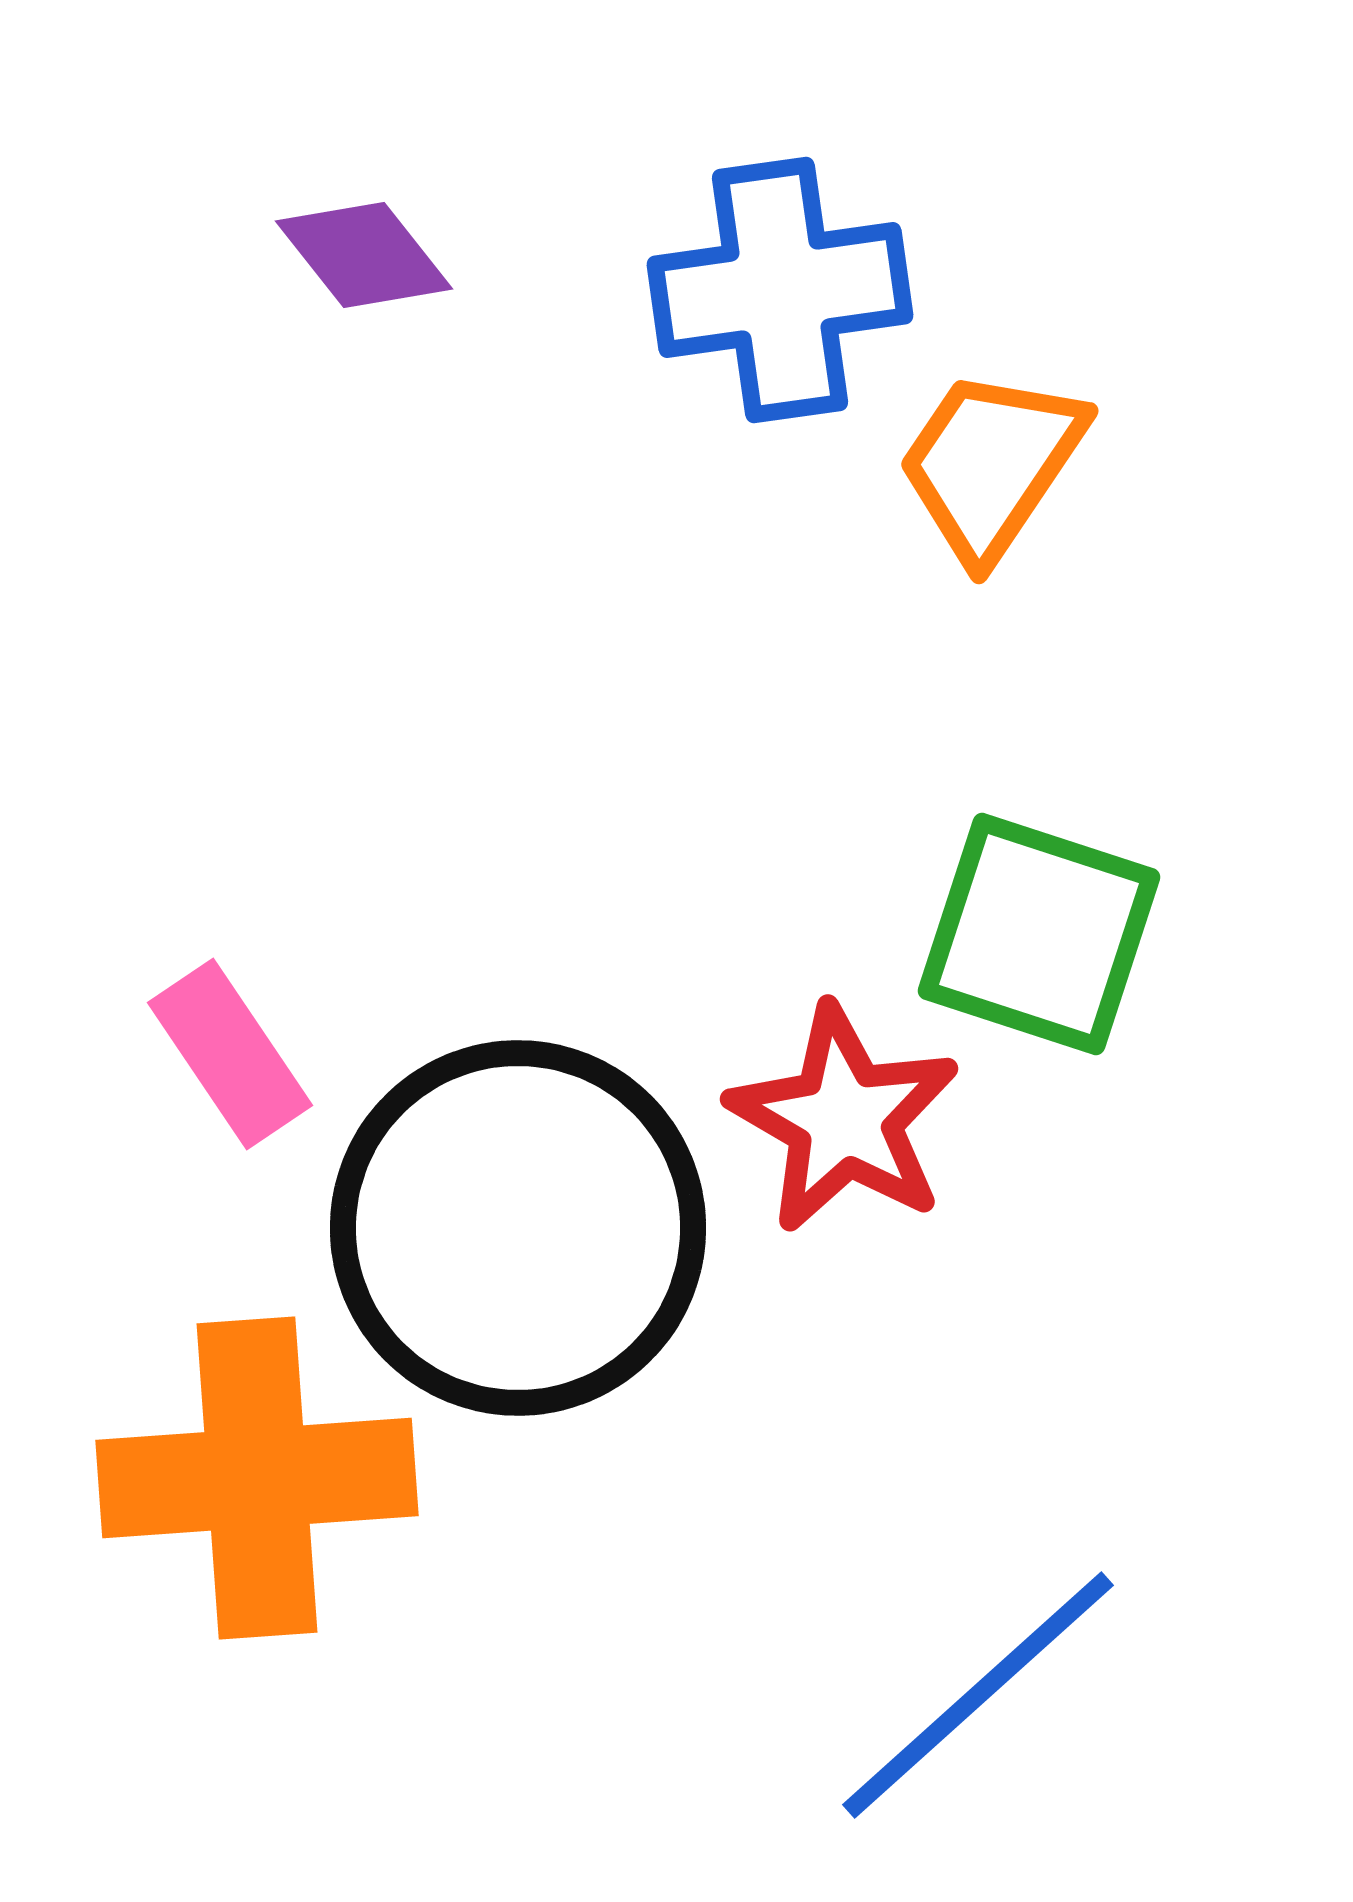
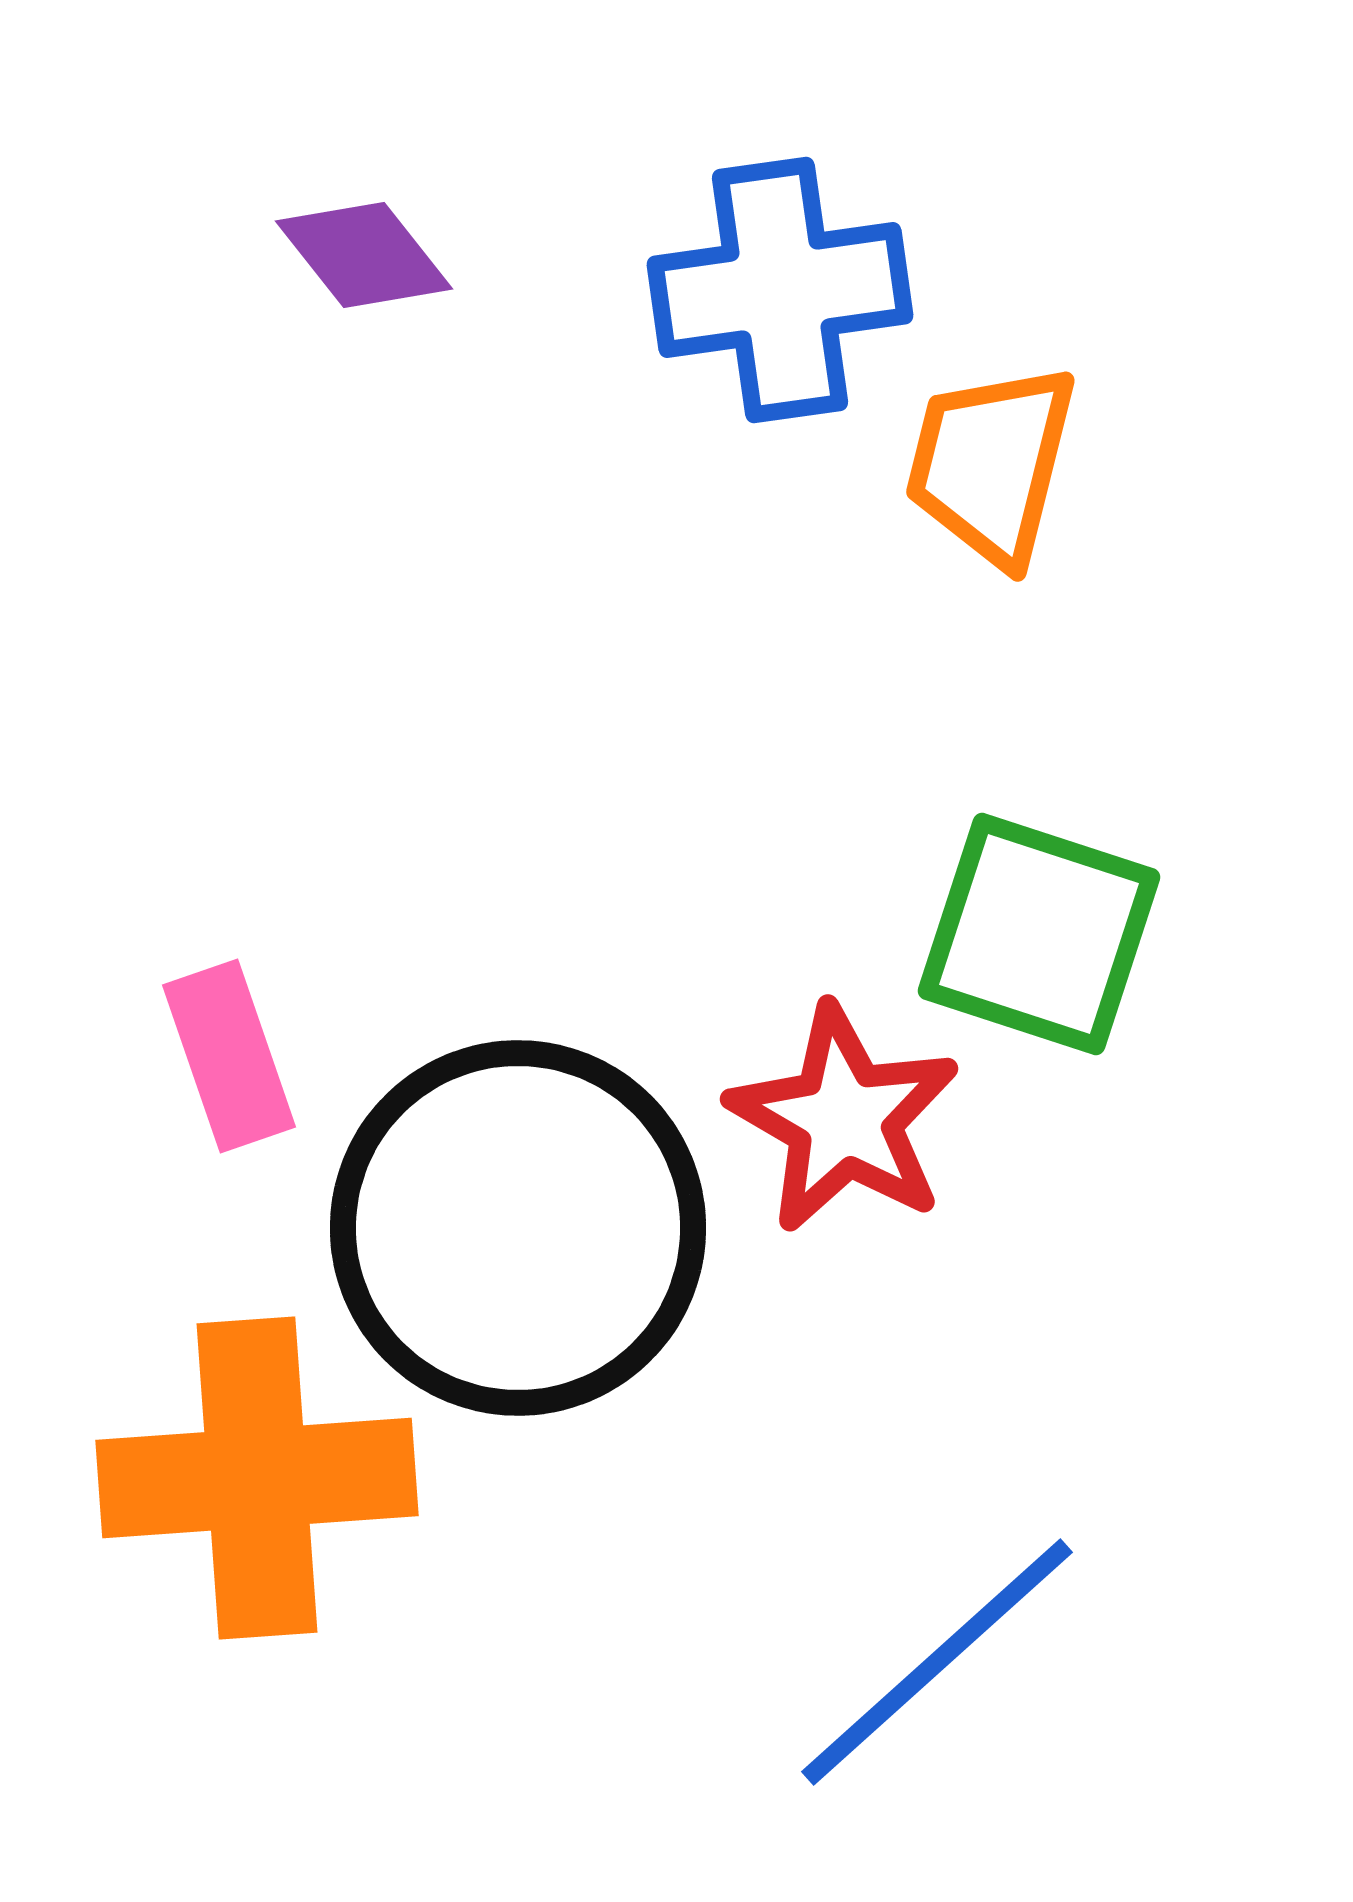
orange trapezoid: rotated 20 degrees counterclockwise
pink rectangle: moved 1 px left, 2 px down; rotated 15 degrees clockwise
blue line: moved 41 px left, 33 px up
